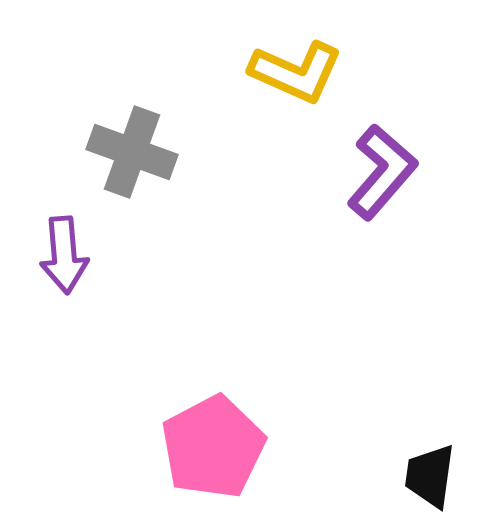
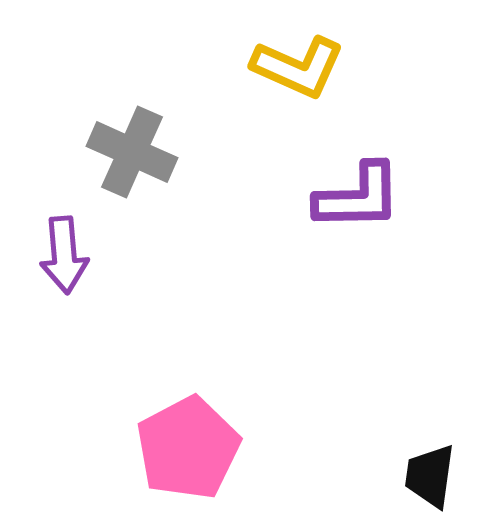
yellow L-shape: moved 2 px right, 5 px up
gray cross: rotated 4 degrees clockwise
purple L-shape: moved 24 px left, 25 px down; rotated 48 degrees clockwise
pink pentagon: moved 25 px left, 1 px down
